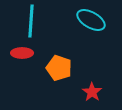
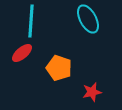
cyan ellipse: moved 3 px left, 1 px up; rotated 32 degrees clockwise
red ellipse: rotated 40 degrees counterclockwise
red star: rotated 24 degrees clockwise
